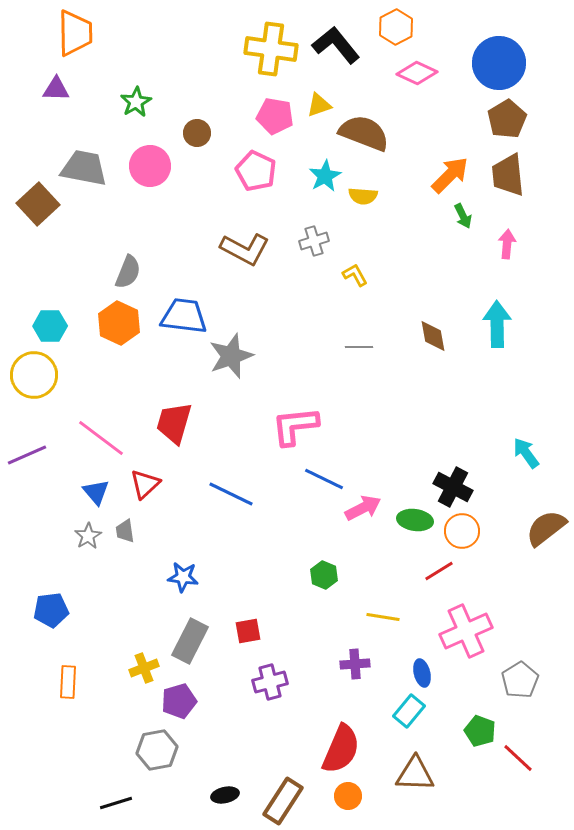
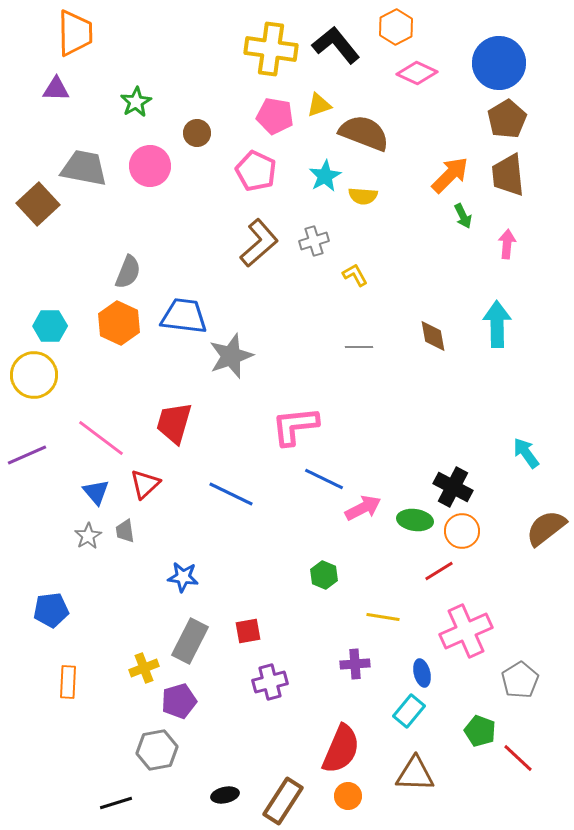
brown L-shape at (245, 249): moved 14 px right, 6 px up; rotated 69 degrees counterclockwise
